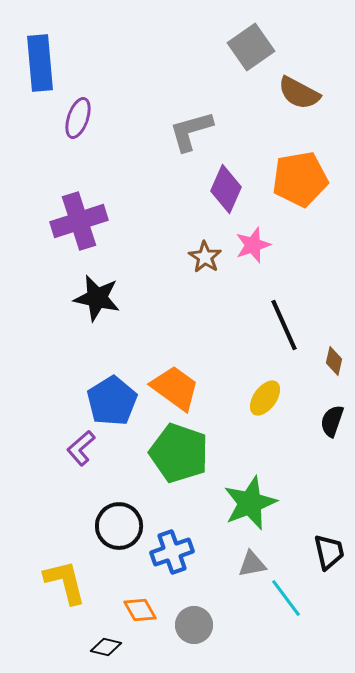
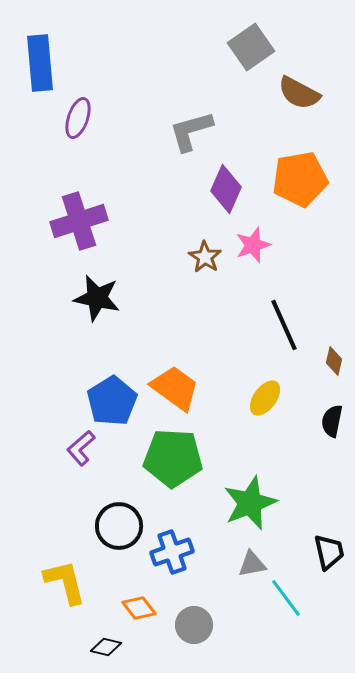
black semicircle: rotated 8 degrees counterclockwise
green pentagon: moved 6 px left, 5 px down; rotated 16 degrees counterclockwise
orange diamond: moved 1 px left, 2 px up; rotated 8 degrees counterclockwise
